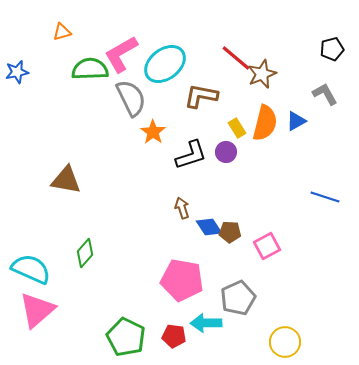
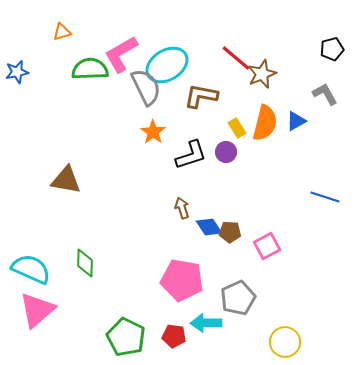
cyan ellipse: moved 2 px right, 1 px down; rotated 6 degrees clockwise
gray semicircle: moved 15 px right, 11 px up
green diamond: moved 10 px down; rotated 40 degrees counterclockwise
